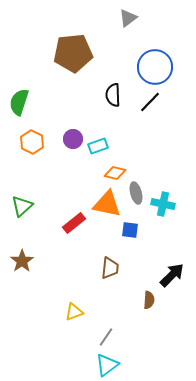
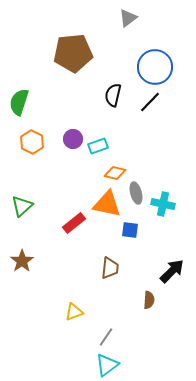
black semicircle: rotated 15 degrees clockwise
black arrow: moved 4 px up
